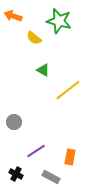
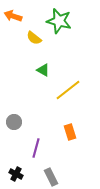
purple line: moved 3 px up; rotated 42 degrees counterclockwise
orange rectangle: moved 25 px up; rotated 28 degrees counterclockwise
gray rectangle: rotated 36 degrees clockwise
